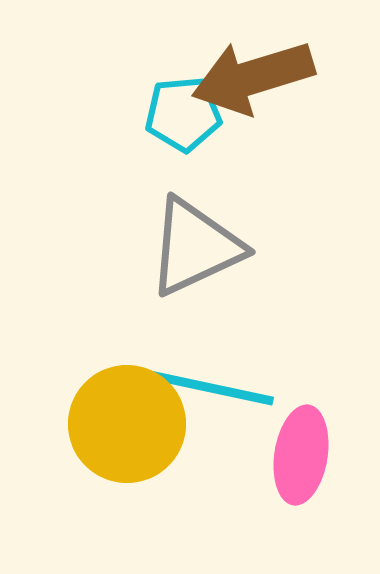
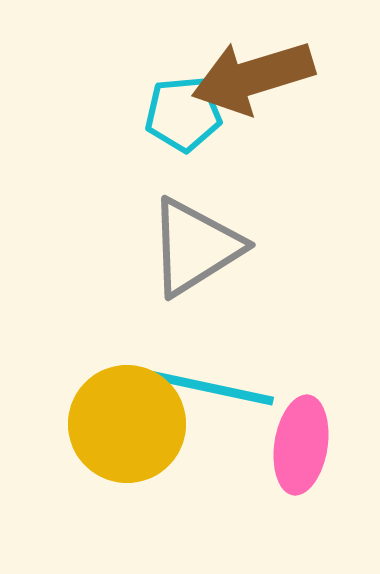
gray triangle: rotated 7 degrees counterclockwise
pink ellipse: moved 10 px up
